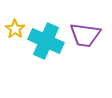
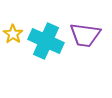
yellow star: moved 2 px left, 5 px down
